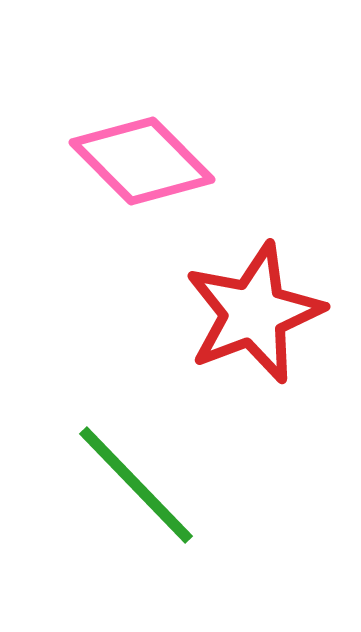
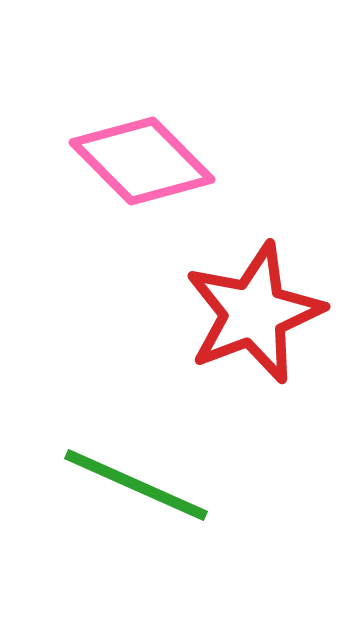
green line: rotated 22 degrees counterclockwise
